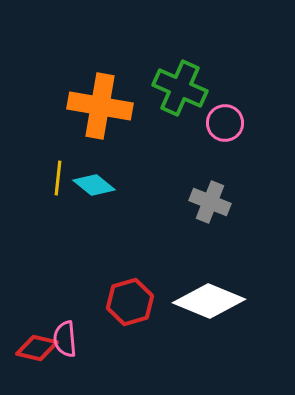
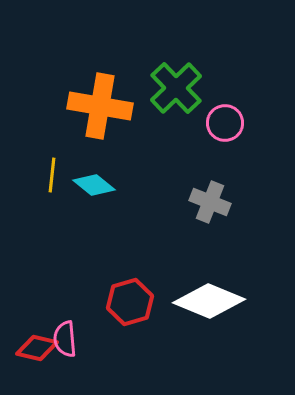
green cross: moved 4 px left; rotated 22 degrees clockwise
yellow line: moved 6 px left, 3 px up
